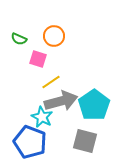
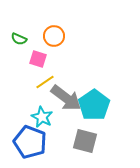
yellow line: moved 6 px left
gray arrow: moved 5 px right, 3 px up; rotated 52 degrees clockwise
